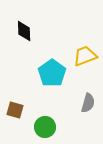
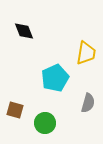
black diamond: rotated 20 degrees counterclockwise
yellow trapezoid: moved 1 px right, 3 px up; rotated 120 degrees clockwise
cyan pentagon: moved 3 px right, 5 px down; rotated 12 degrees clockwise
green circle: moved 4 px up
